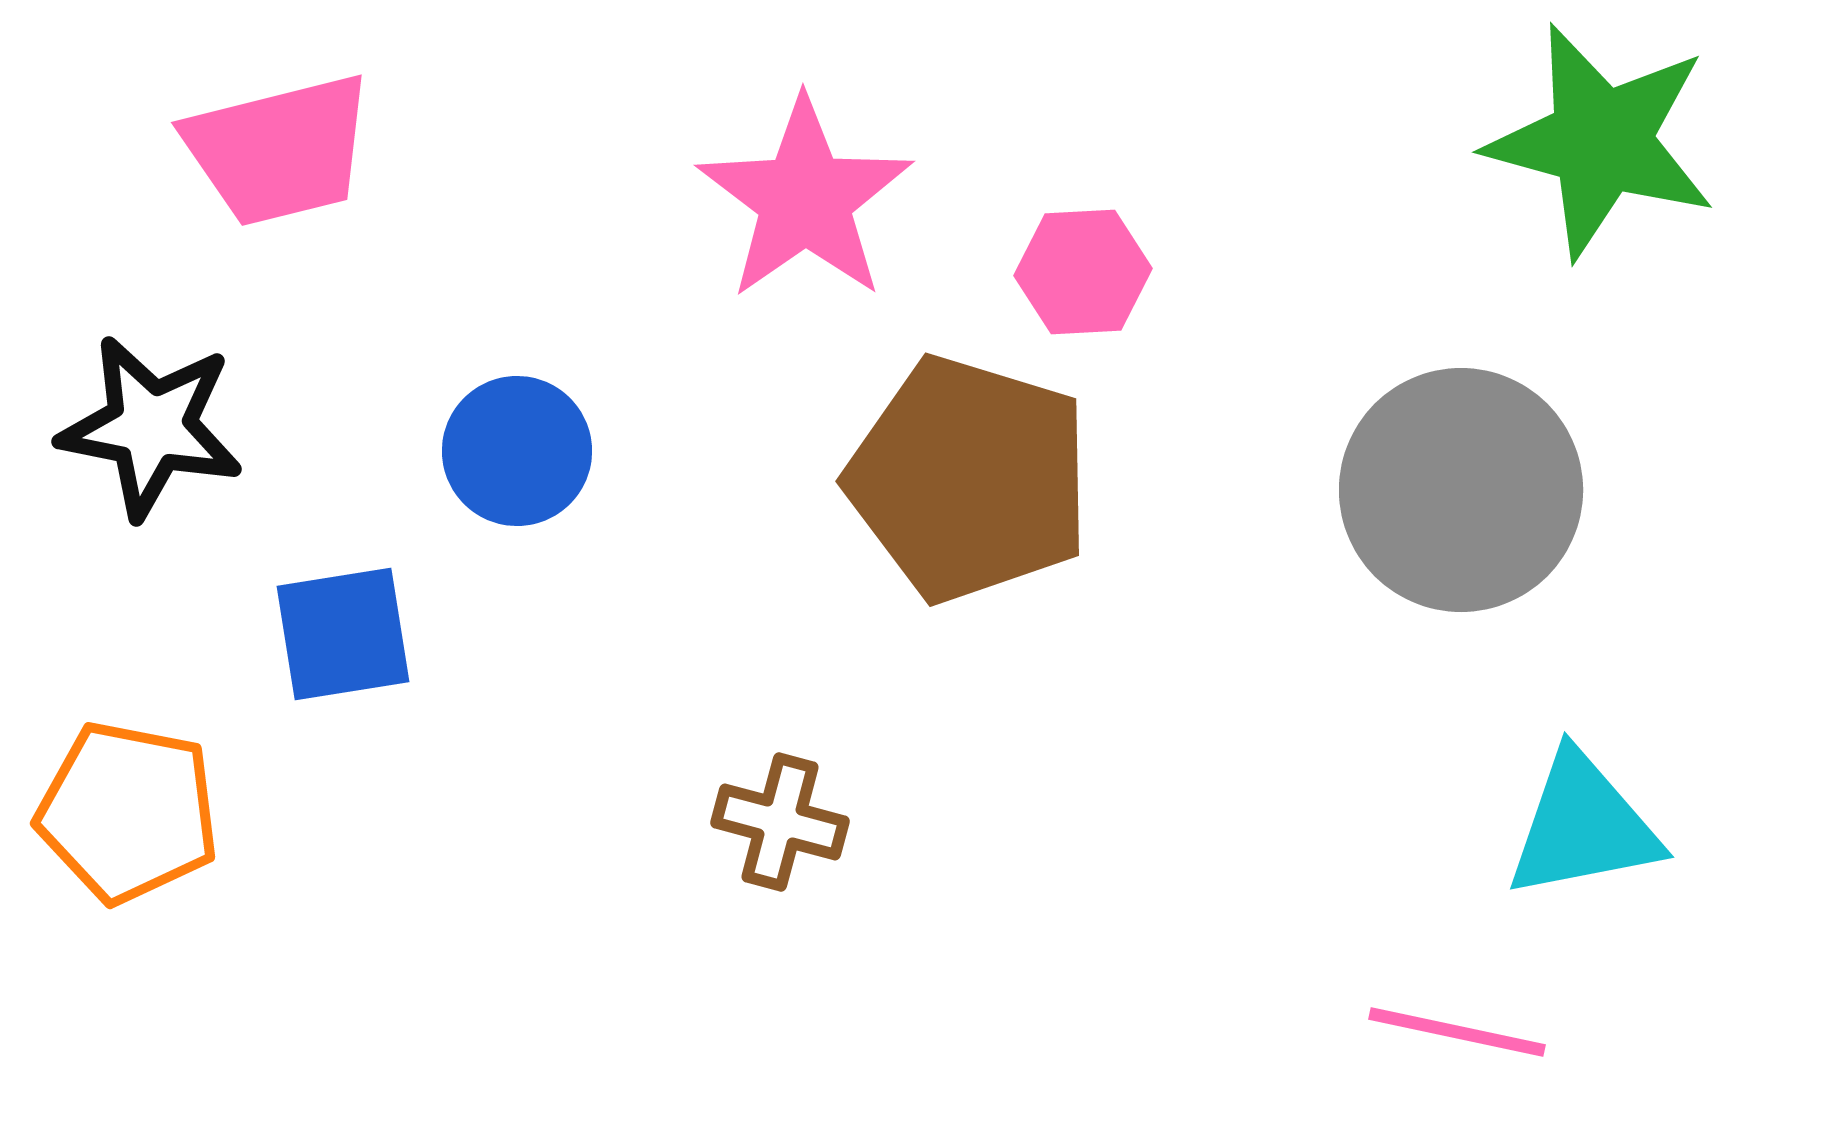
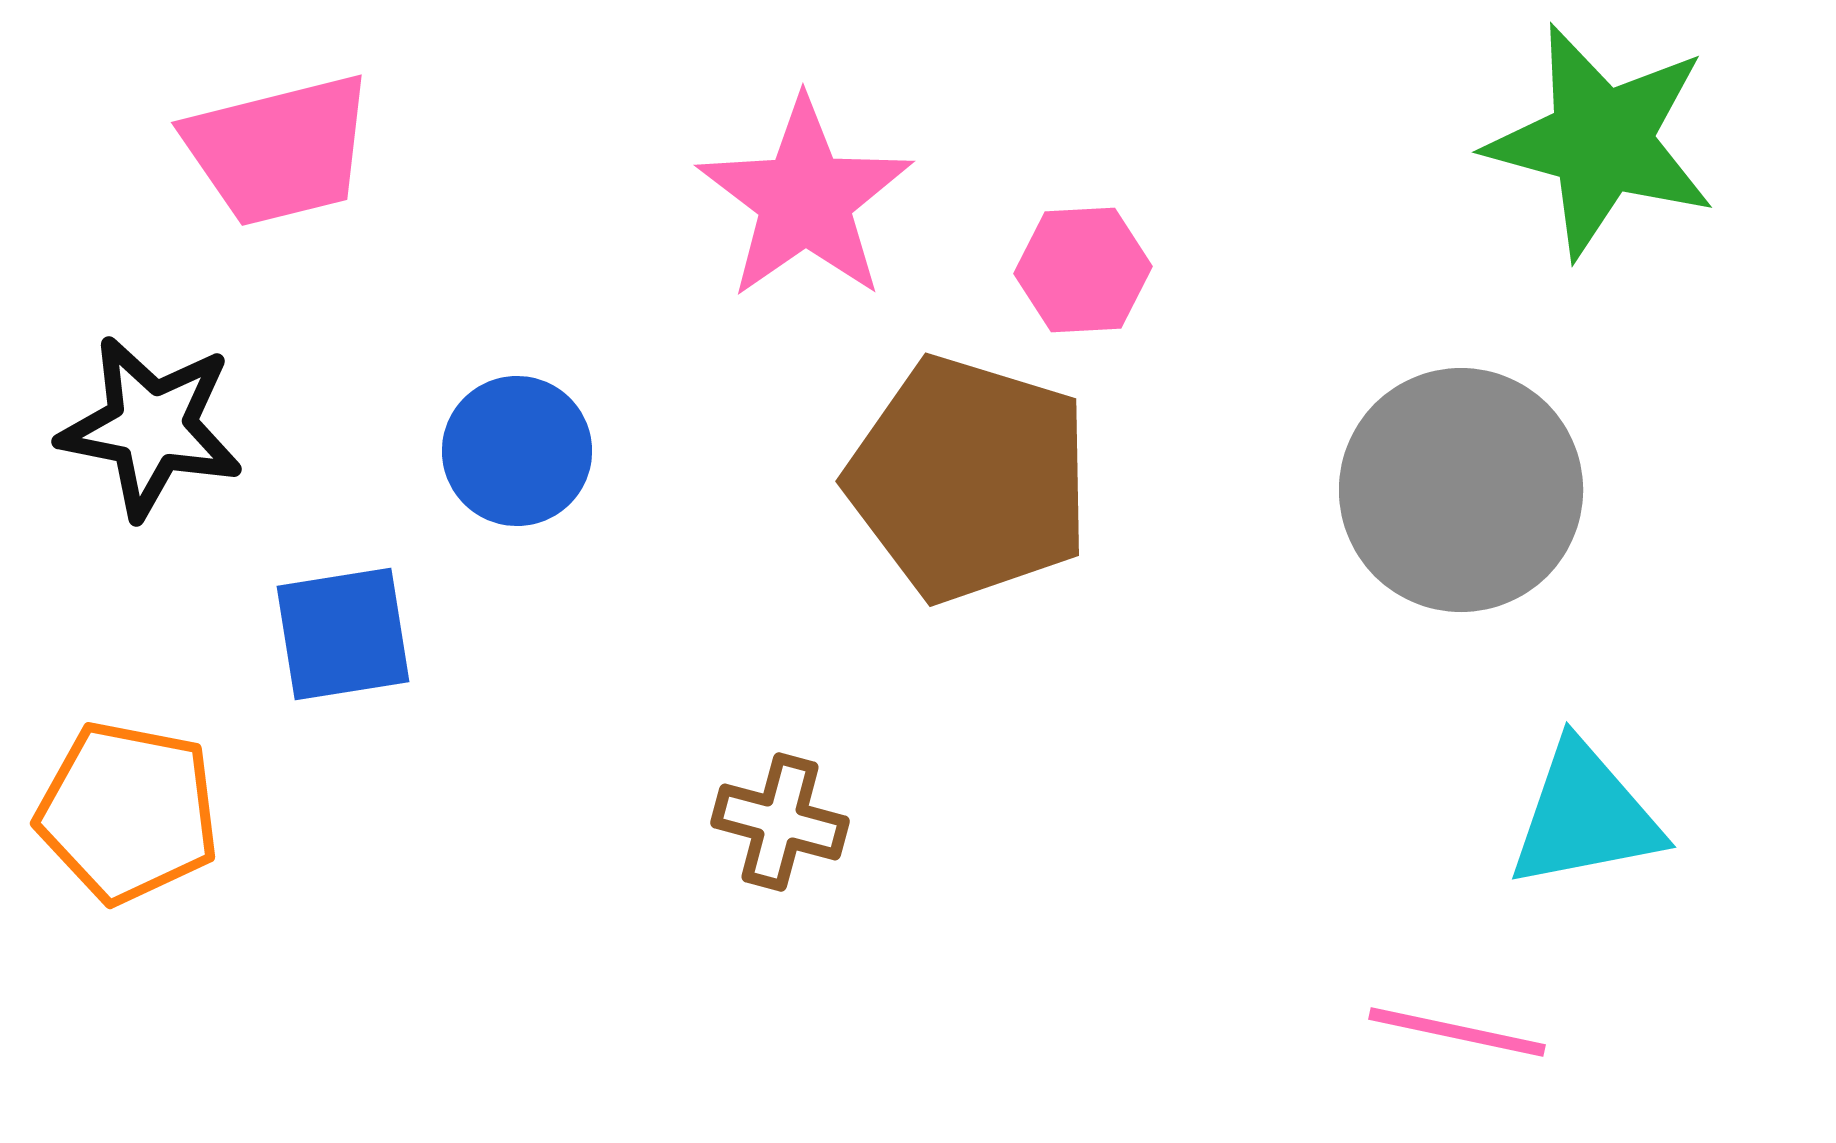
pink hexagon: moved 2 px up
cyan triangle: moved 2 px right, 10 px up
